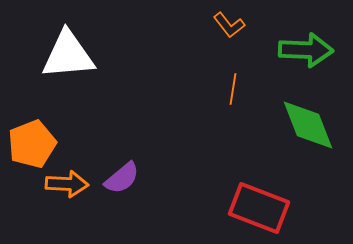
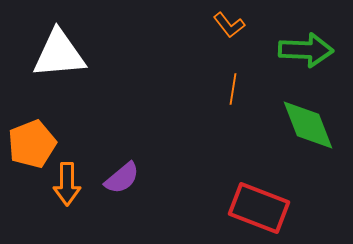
white triangle: moved 9 px left, 1 px up
orange arrow: rotated 87 degrees clockwise
